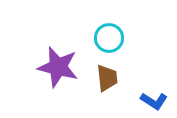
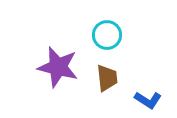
cyan circle: moved 2 px left, 3 px up
blue L-shape: moved 6 px left, 1 px up
